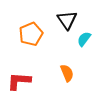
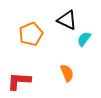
black triangle: rotated 30 degrees counterclockwise
